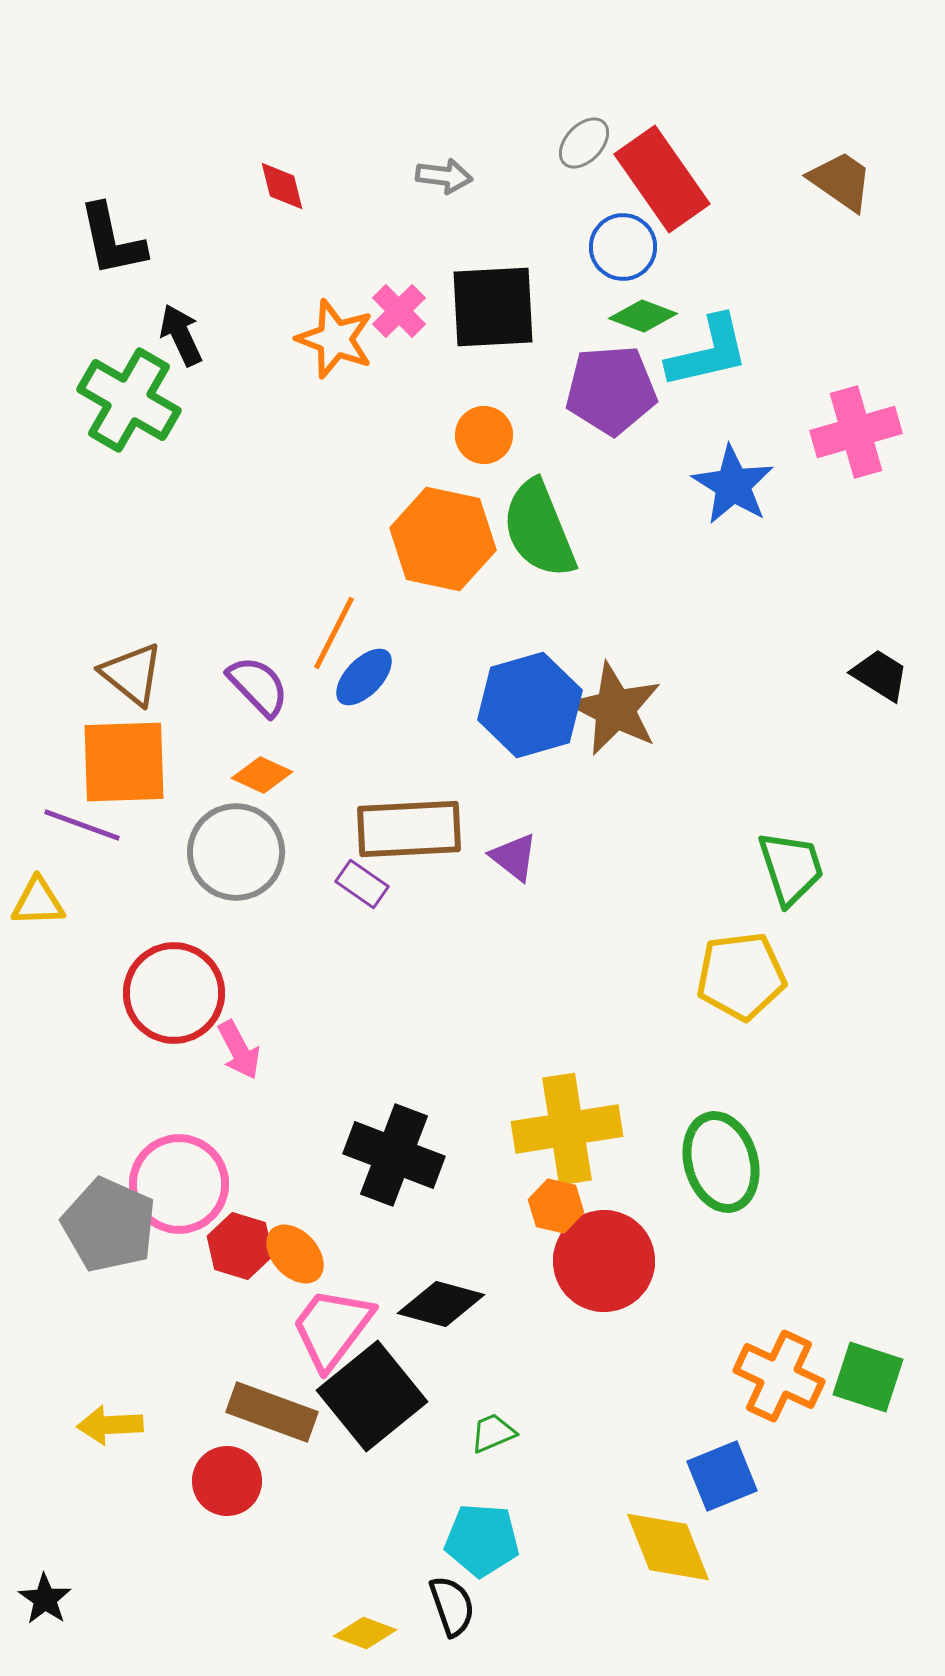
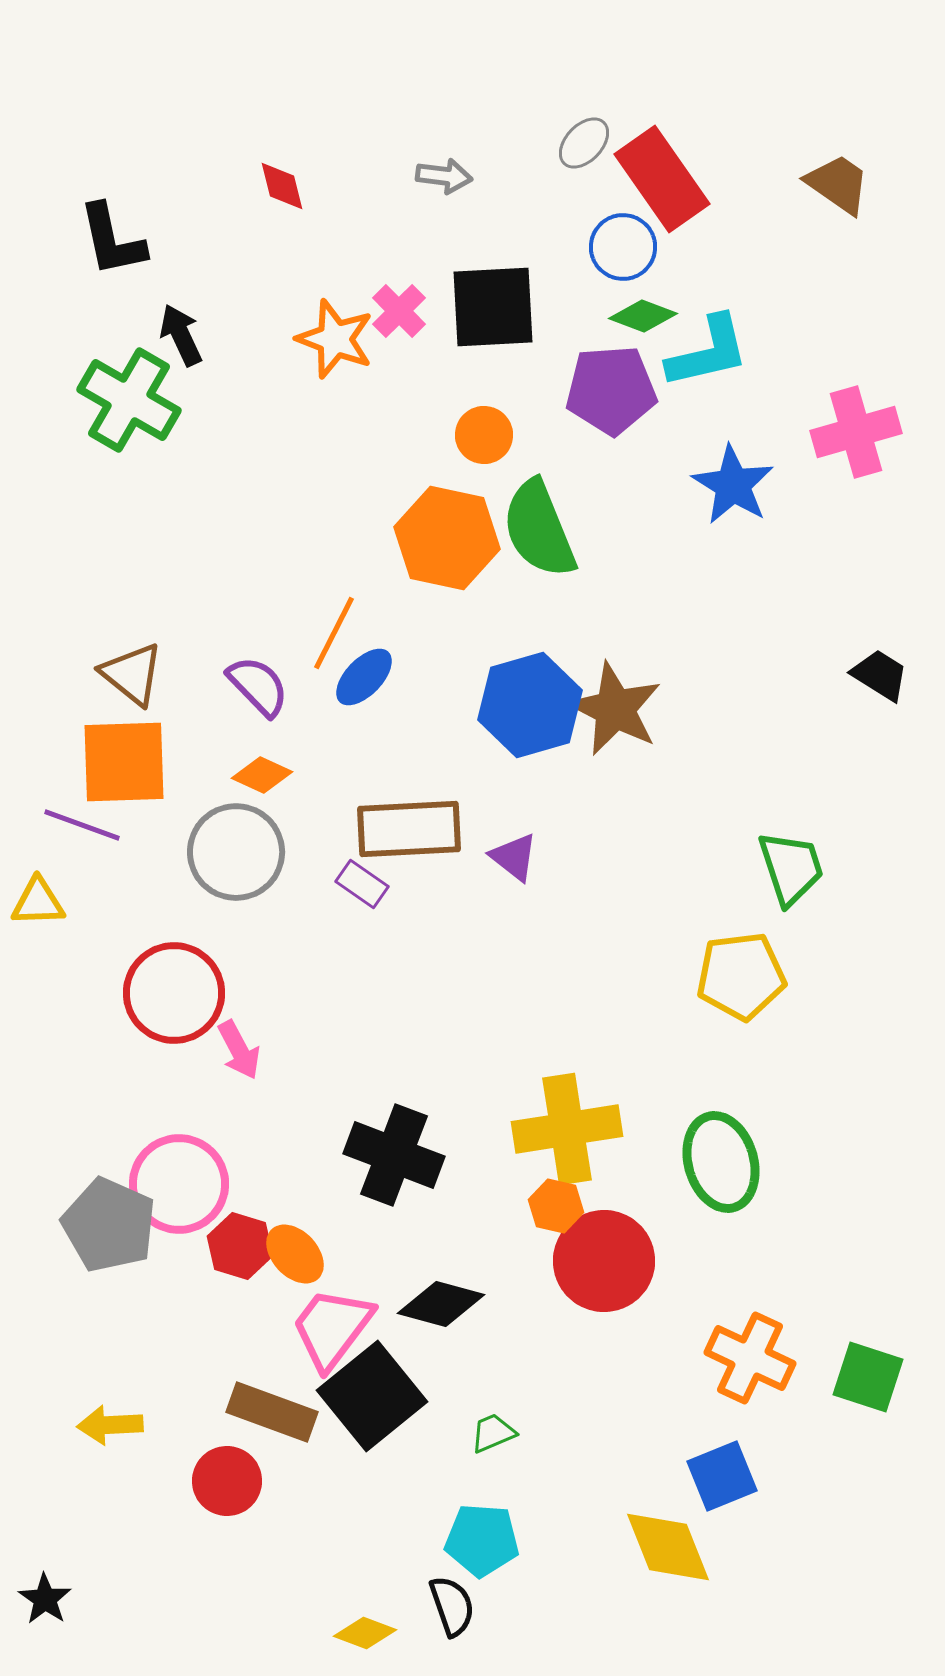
brown trapezoid at (841, 181): moved 3 px left, 3 px down
orange hexagon at (443, 539): moved 4 px right, 1 px up
orange cross at (779, 1376): moved 29 px left, 18 px up
